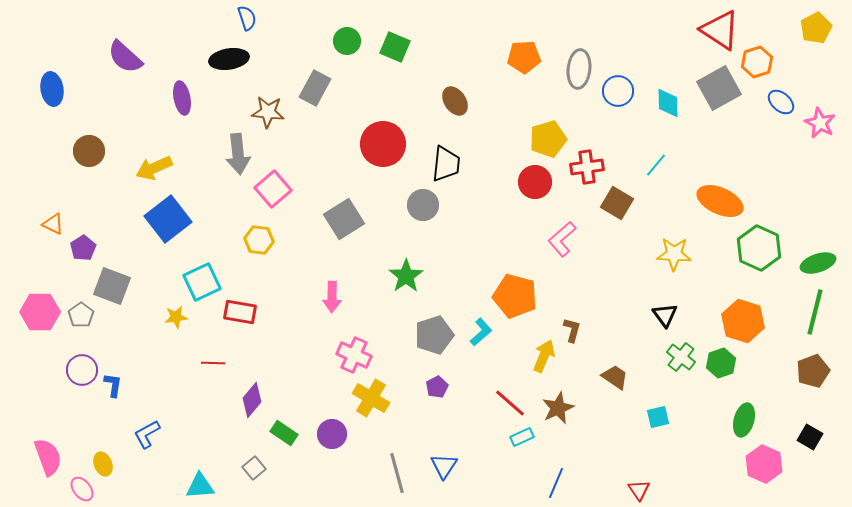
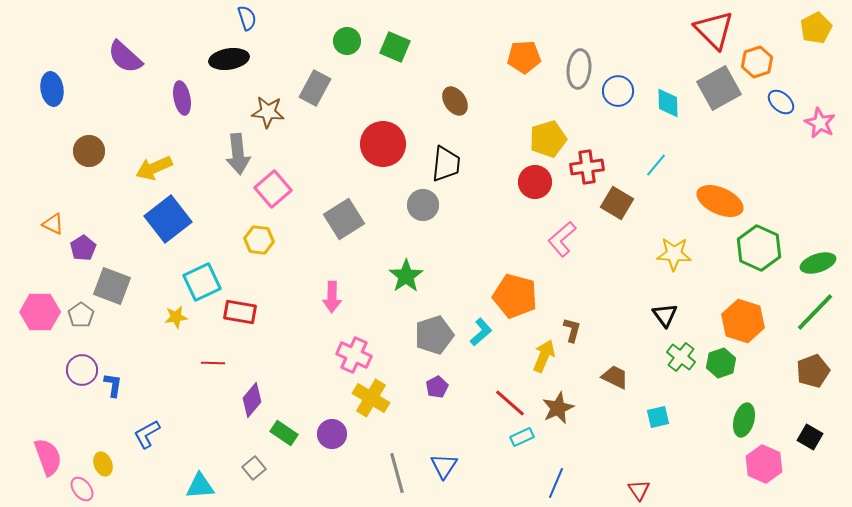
red triangle at (720, 30): moved 6 px left; rotated 12 degrees clockwise
green line at (815, 312): rotated 30 degrees clockwise
brown trapezoid at (615, 377): rotated 8 degrees counterclockwise
